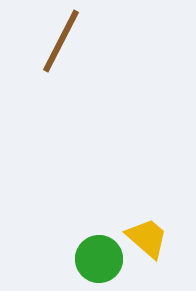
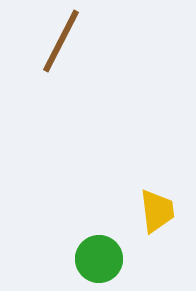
yellow trapezoid: moved 10 px right, 27 px up; rotated 42 degrees clockwise
